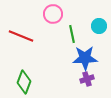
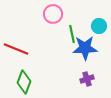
red line: moved 5 px left, 13 px down
blue star: moved 10 px up
